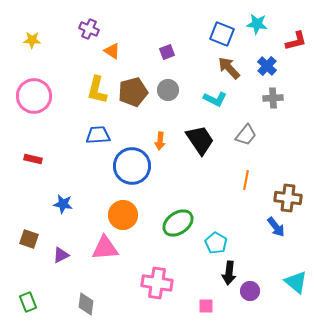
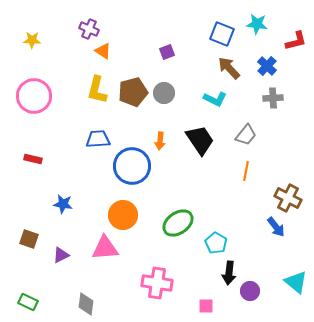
orange triangle: moved 9 px left
gray circle: moved 4 px left, 3 px down
blue trapezoid: moved 4 px down
orange line: moved 9 px up
brown cross: rotated 20 degrees clockwise
green rectangle: rotated 42 degrees counterclockwise
